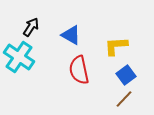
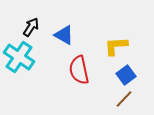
blue triangle: moved 7 px left
